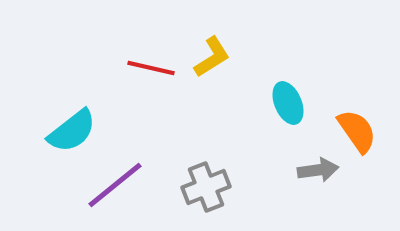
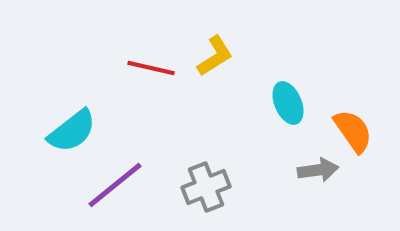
yellow L-shape: moved 3 px right, 1 px up
orange semicircle: moved 4 px left
